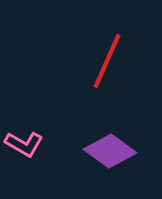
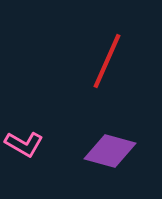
purple diamond: rotated 21 degrees counterclockwise
